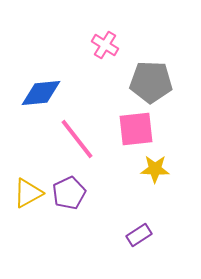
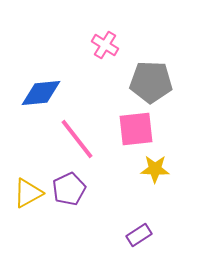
purple pentagon: moved 4 px up
